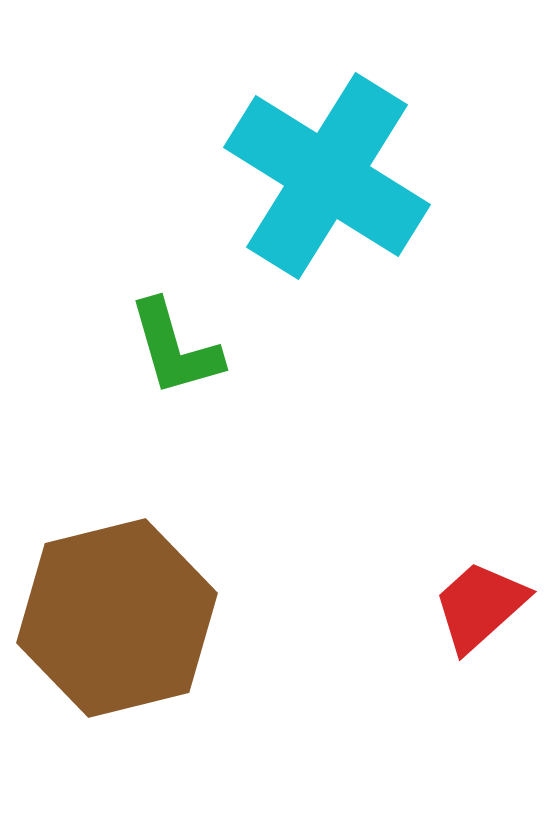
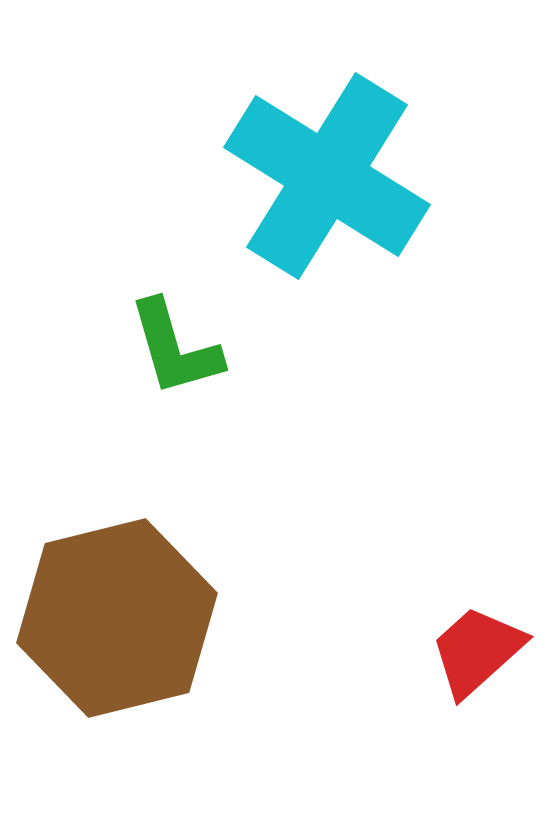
red trapezoid: moved 3 px left, 45 px down
